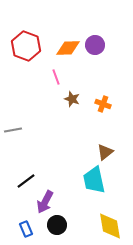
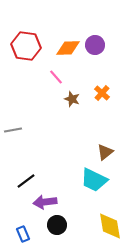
red hexagon: rotated 12 degrees counterclockwise
pink line: rotated 21 degrees counterclockwise
orange cross: moved 1 px left, 11 px up; rotated 21 degrees clockwise
cyan trapezoid: rotated 52 degrees counterclockwise
purple arrow: rotated 55 degrees clockwise
blue rectangle: moved 3 px left, 5 px down
